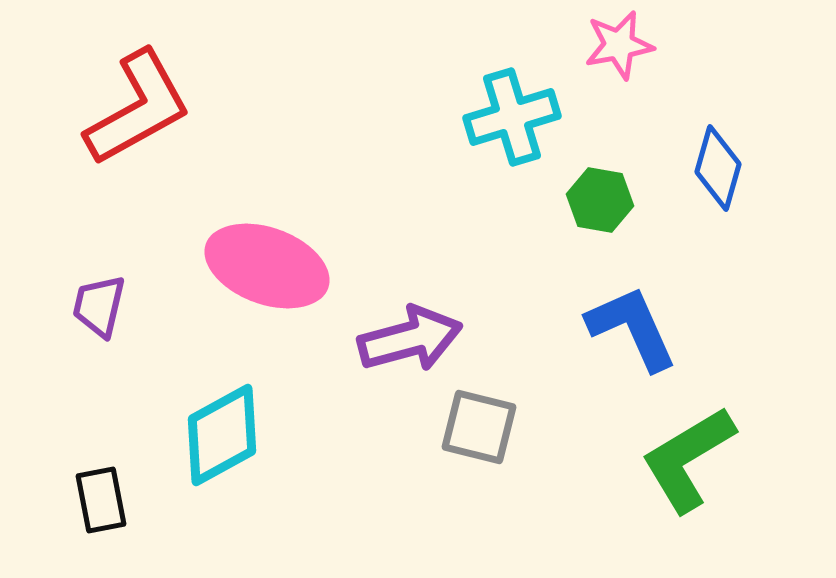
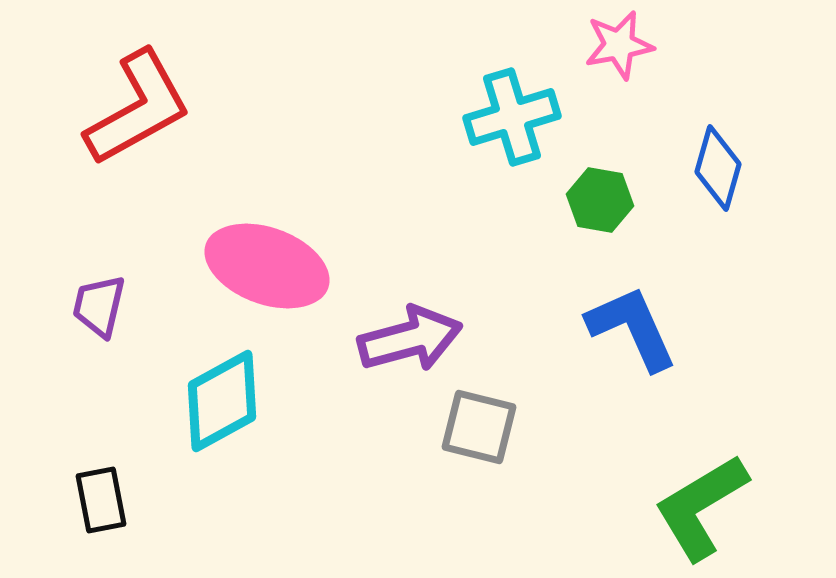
cyan diamond: moved 34 px up
green L-shape: moved 13 px right, 48 px down
